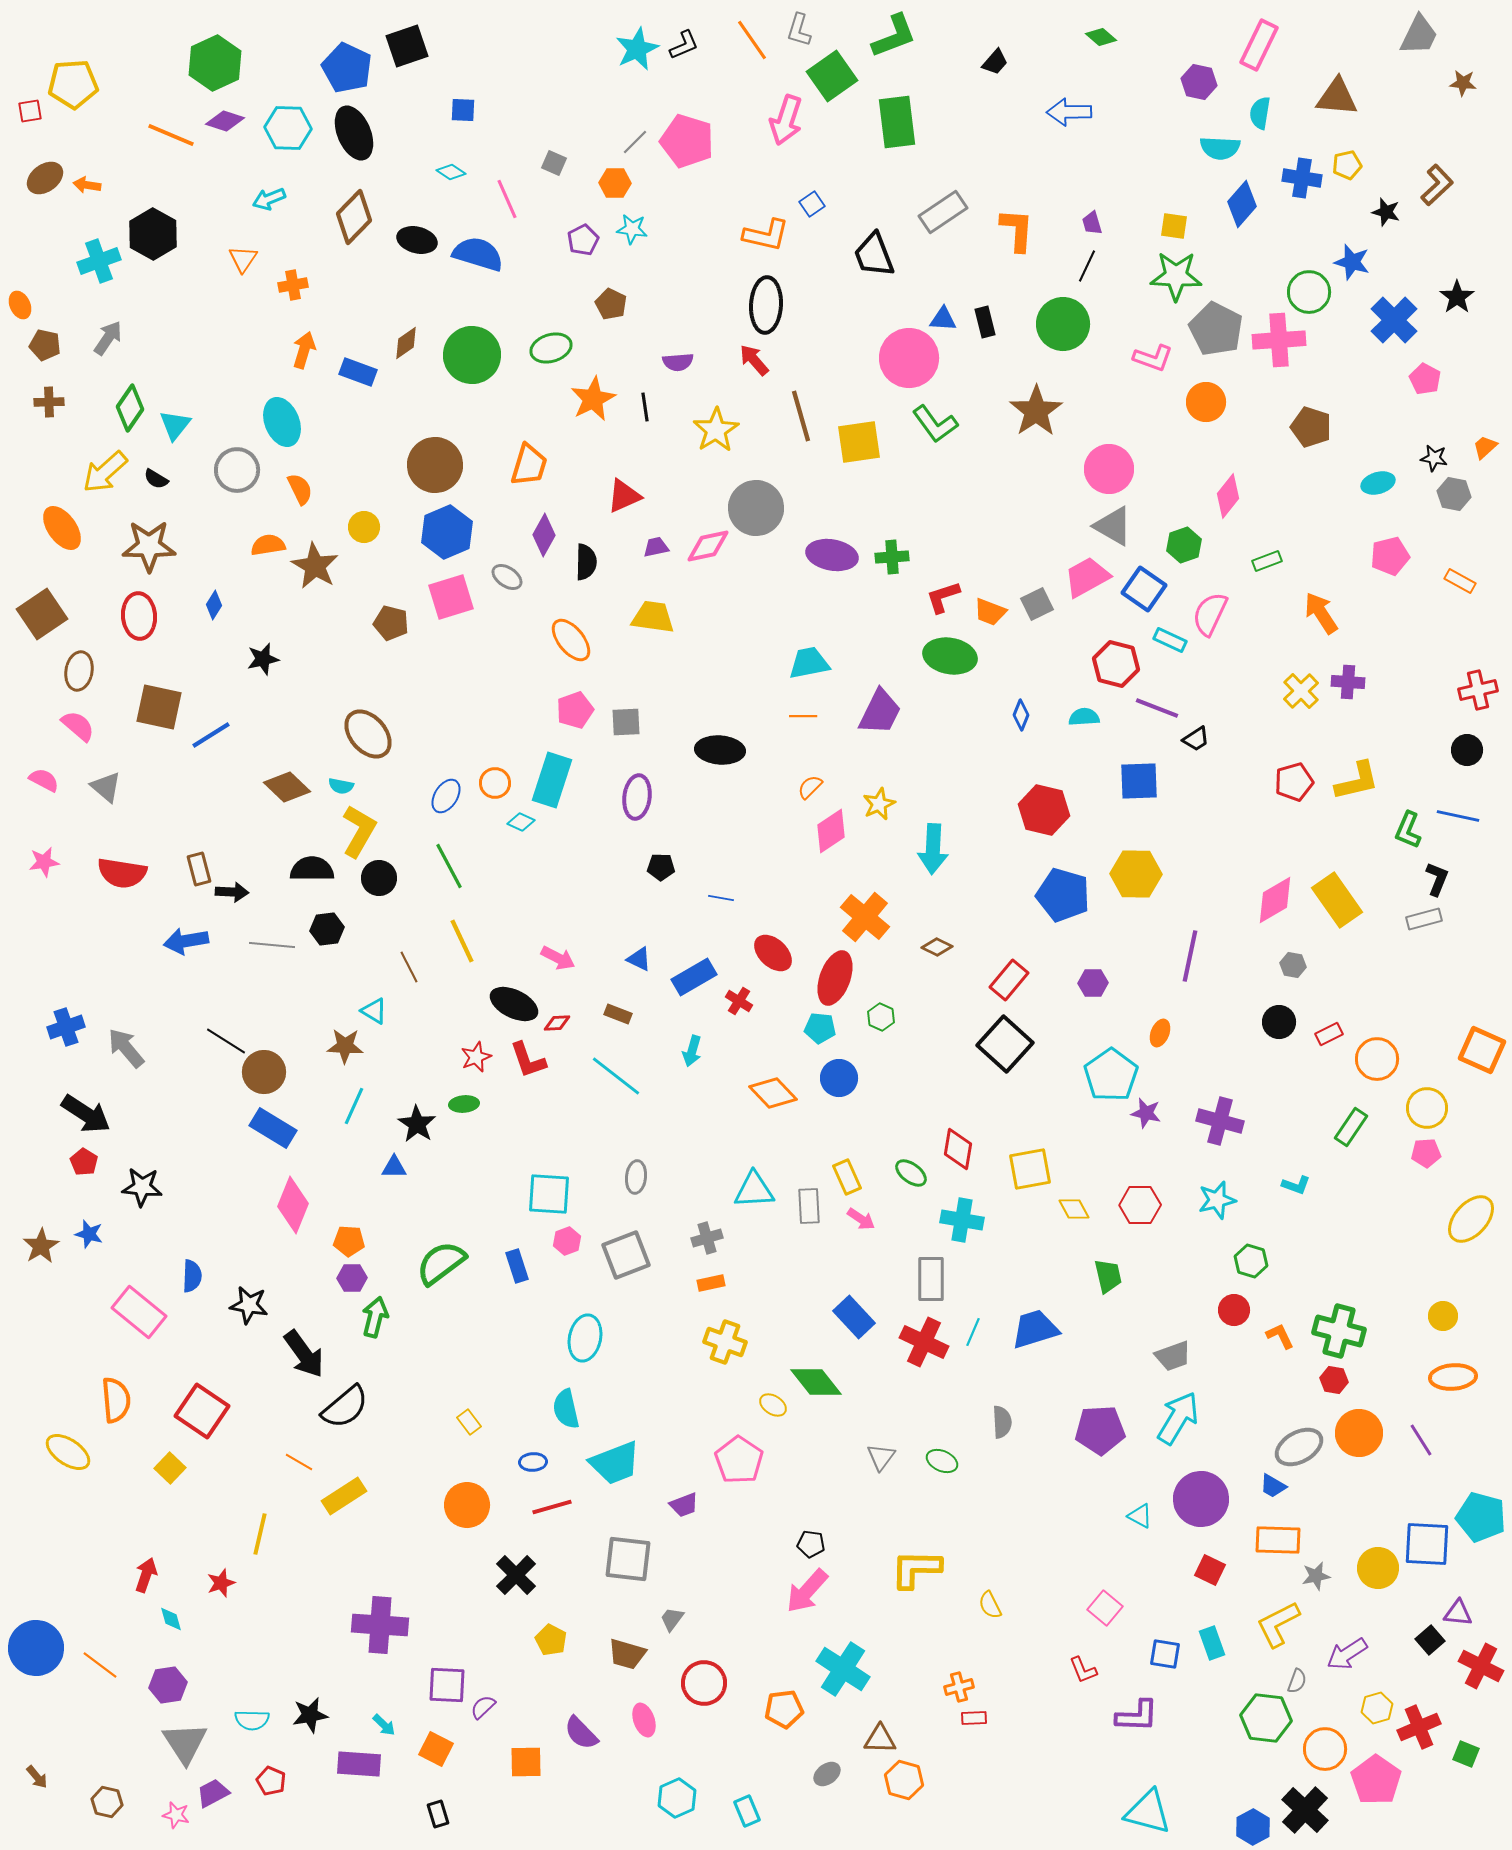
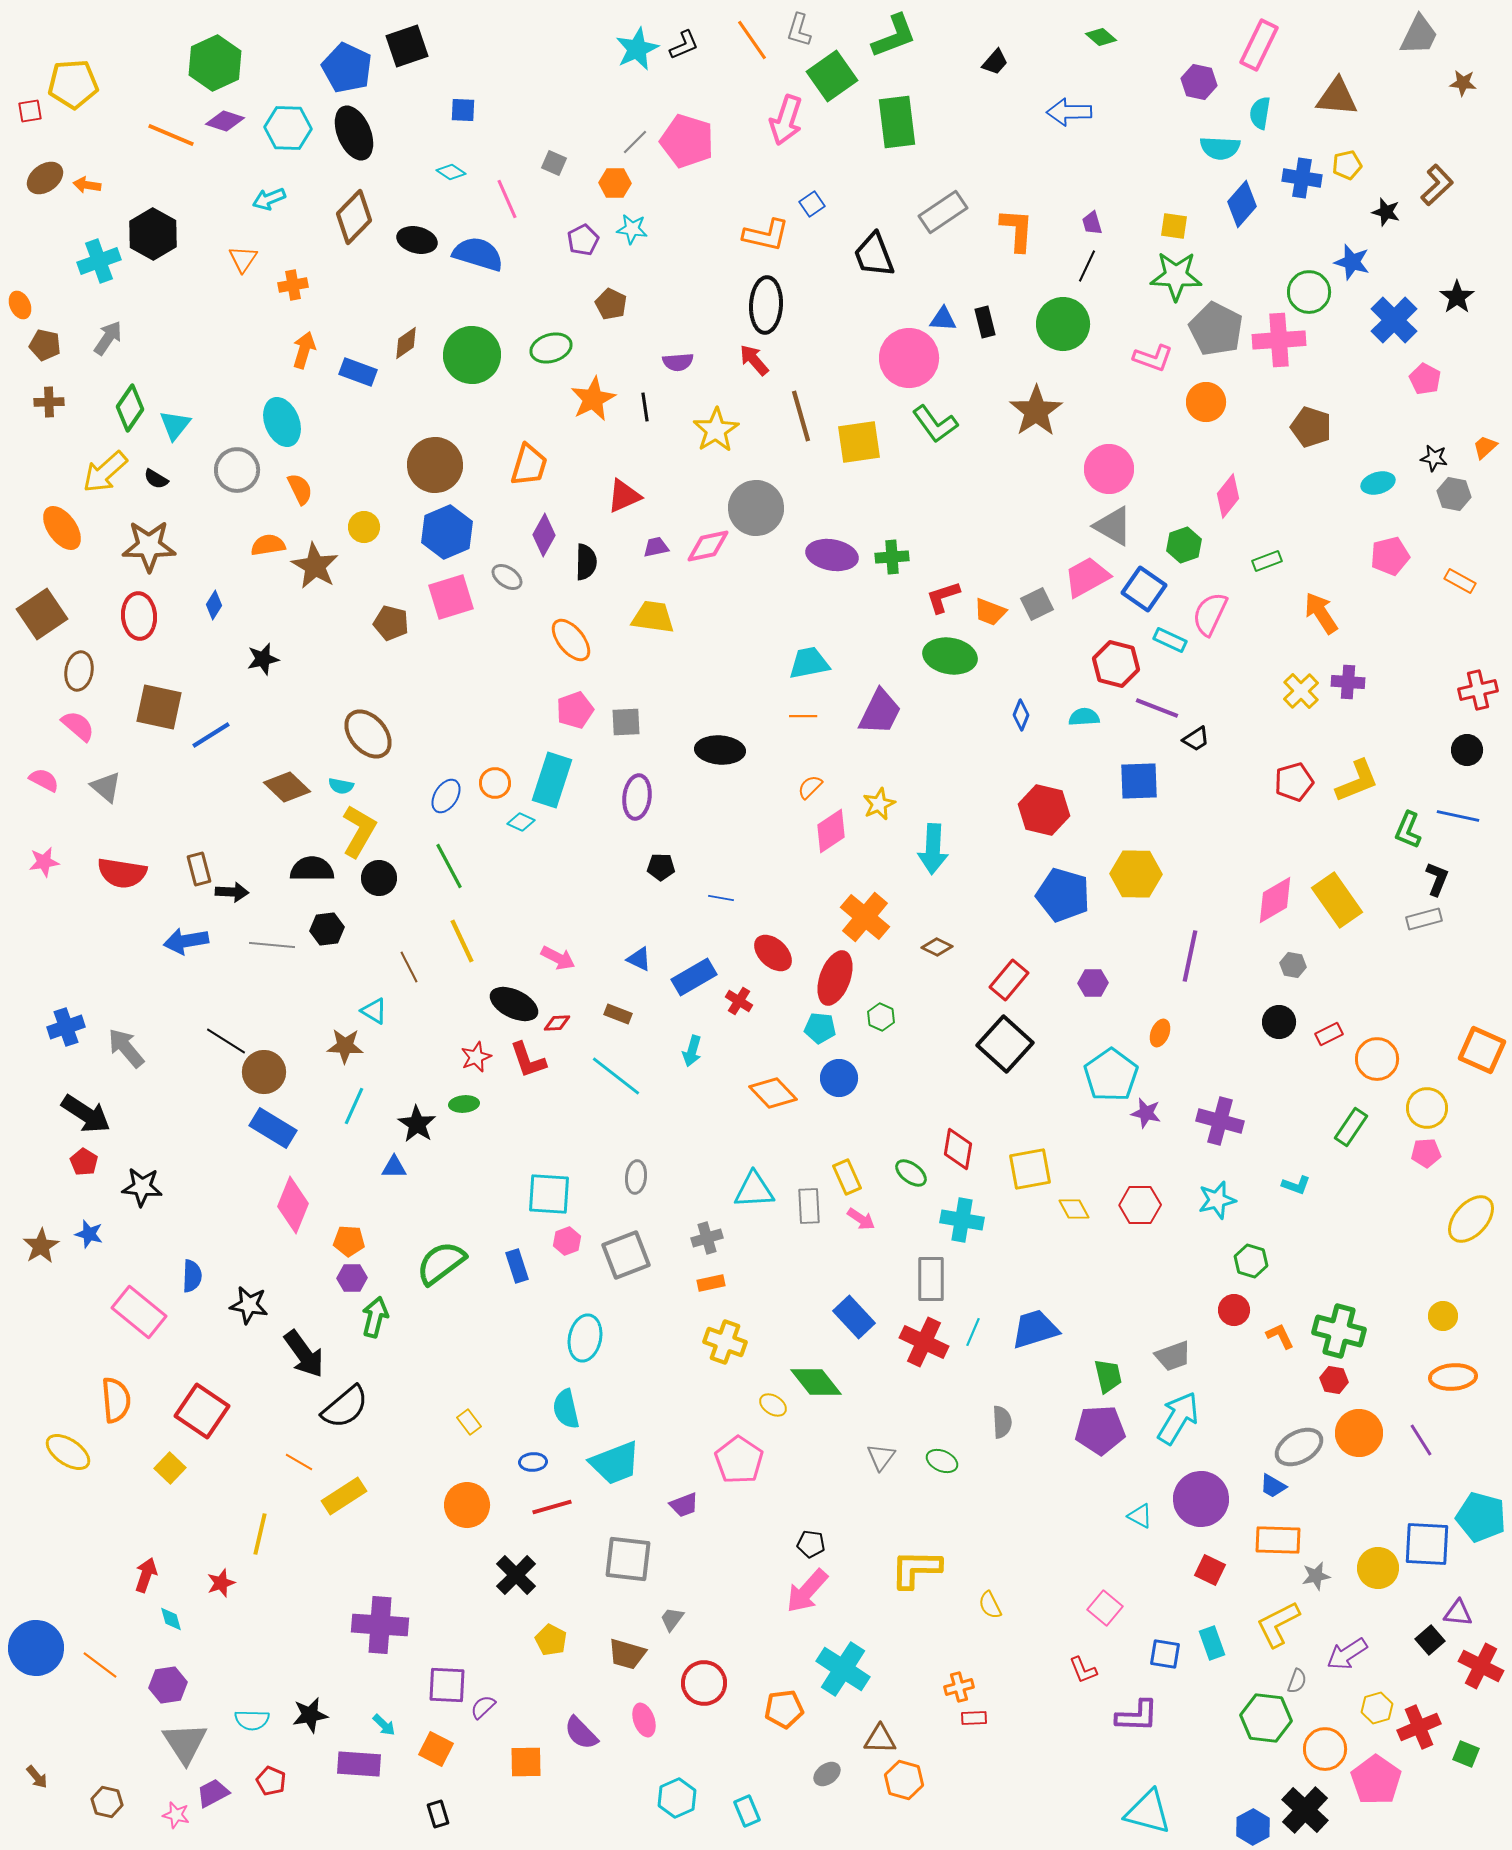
yellow L-shape at (1357, 781): rotated 9 degrees counterclockwise
green trapezoid at (1108, 1276): moved 100 px down
